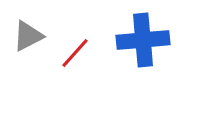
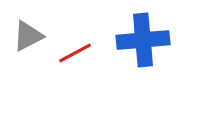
red line: rotated 20 degrees clockwise
